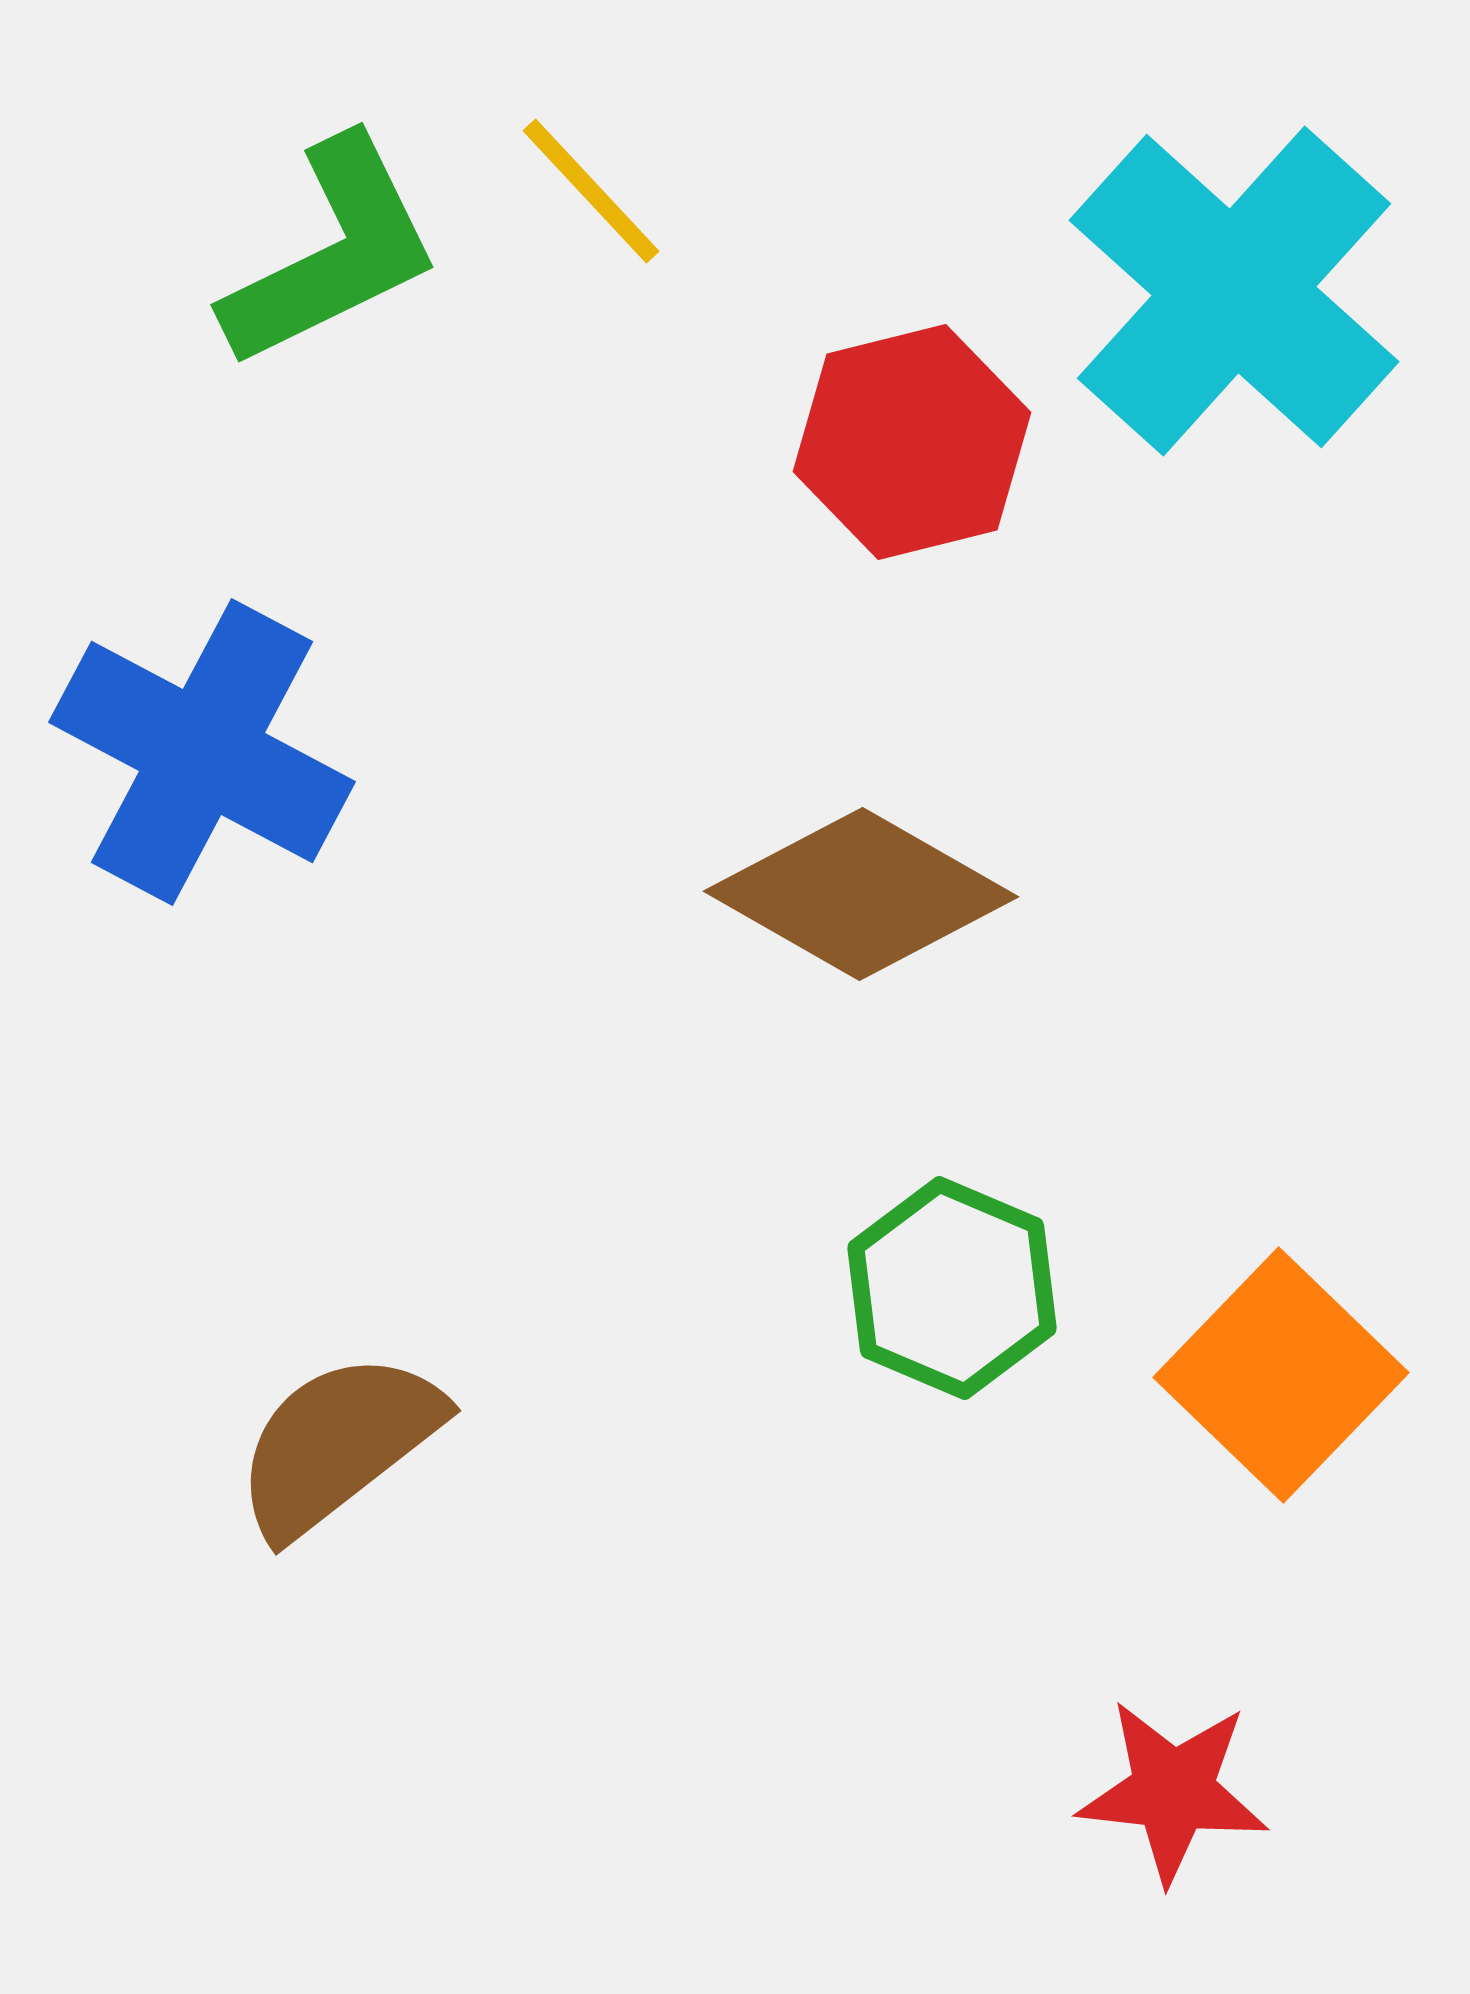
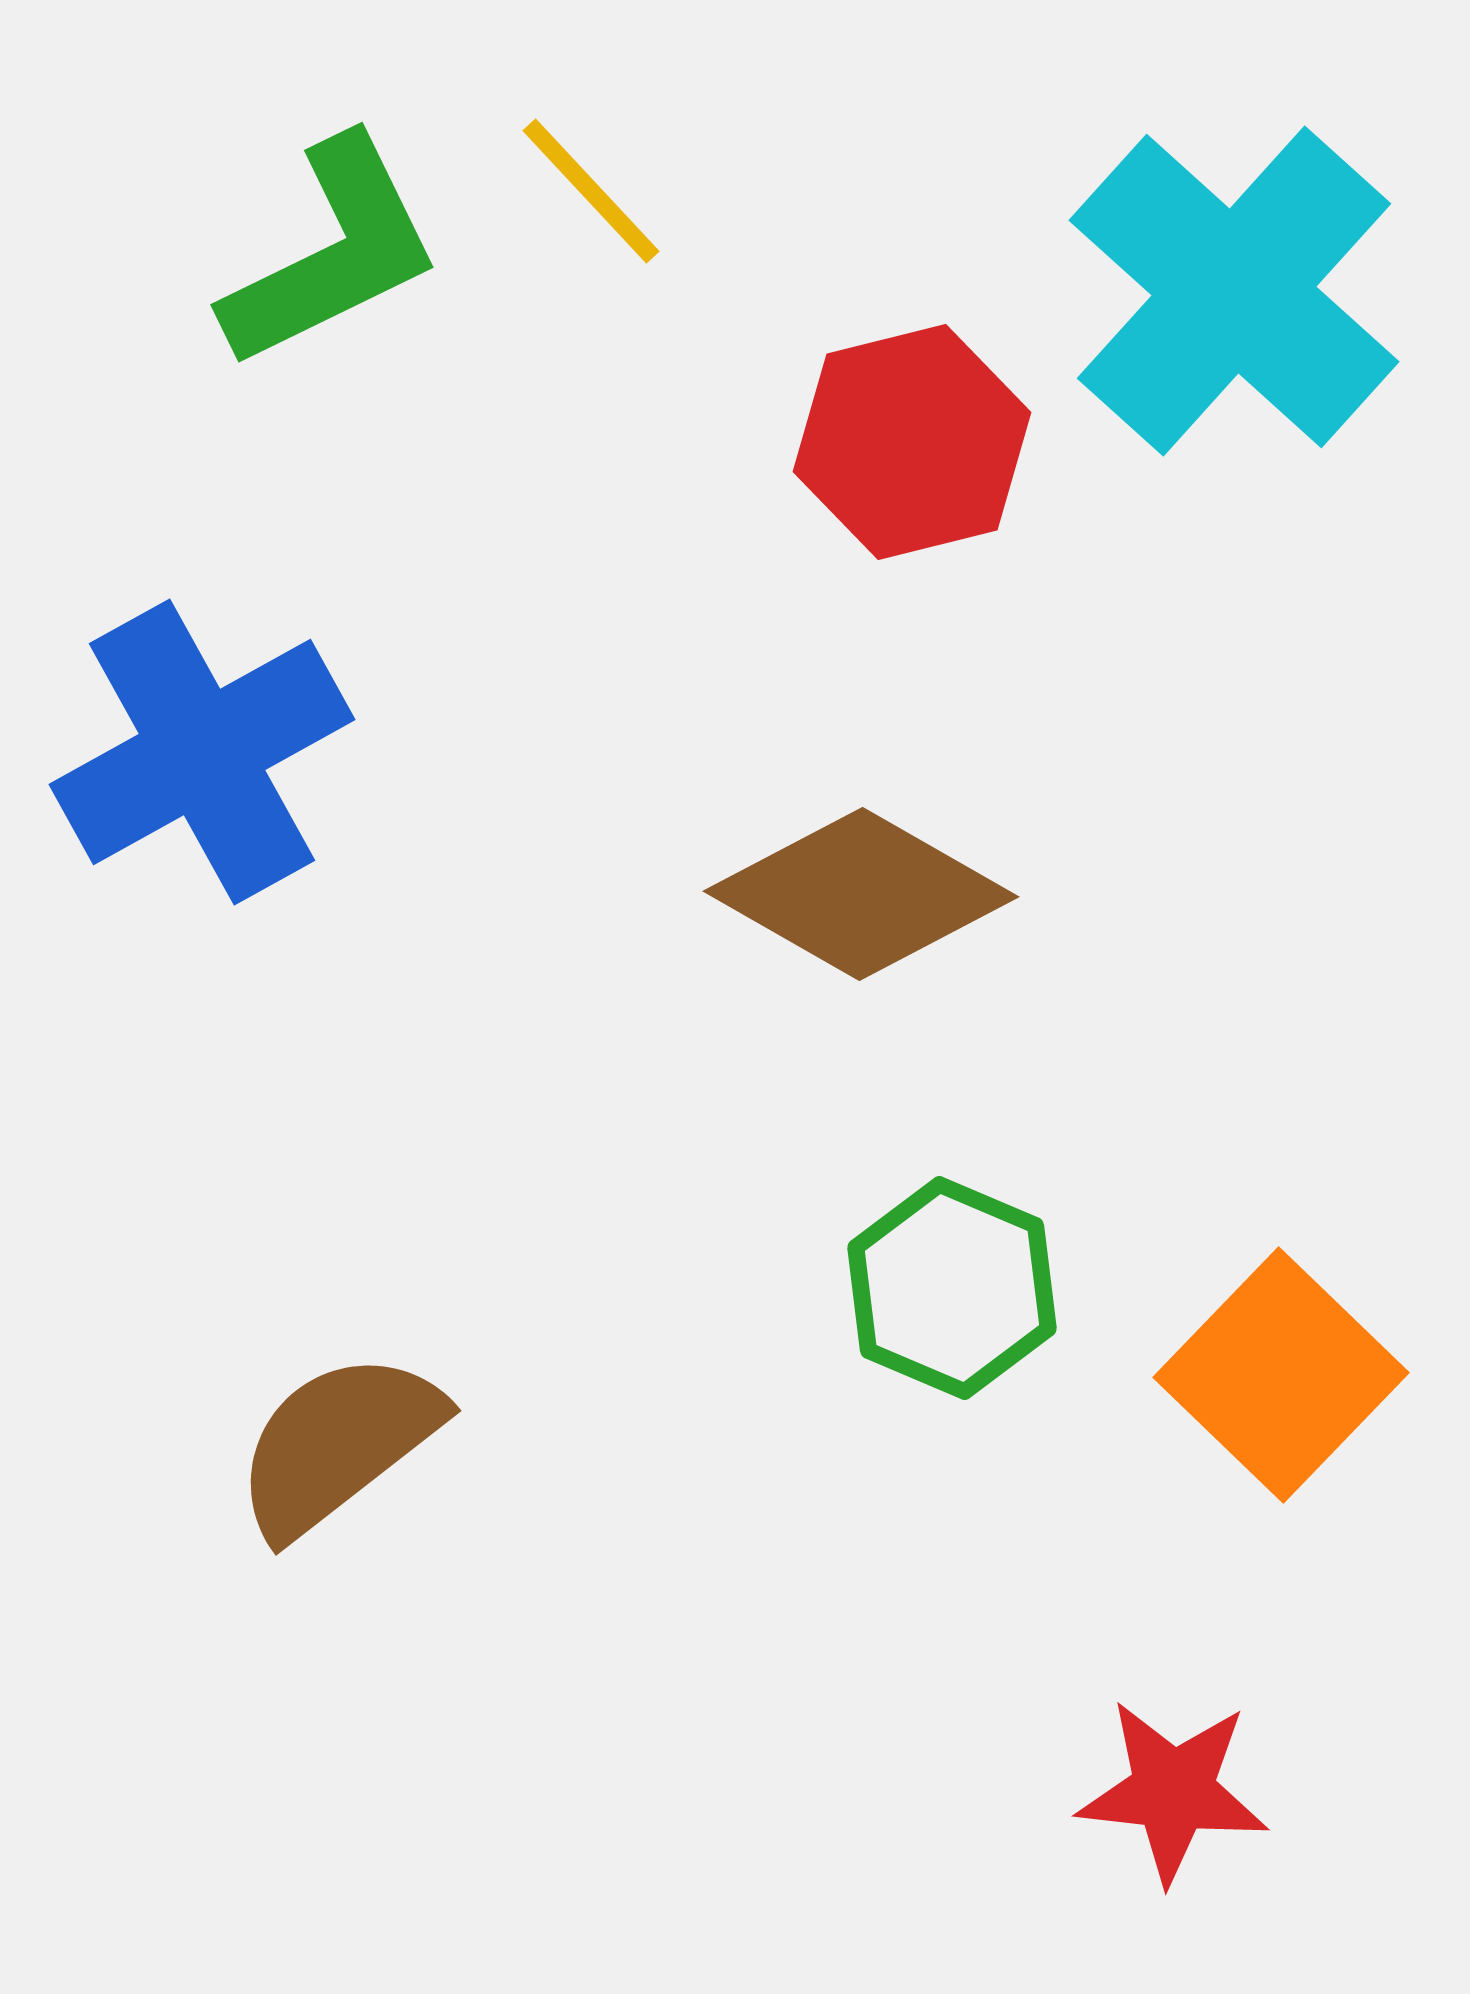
blue cross: rotated 33 degrees clockwise
